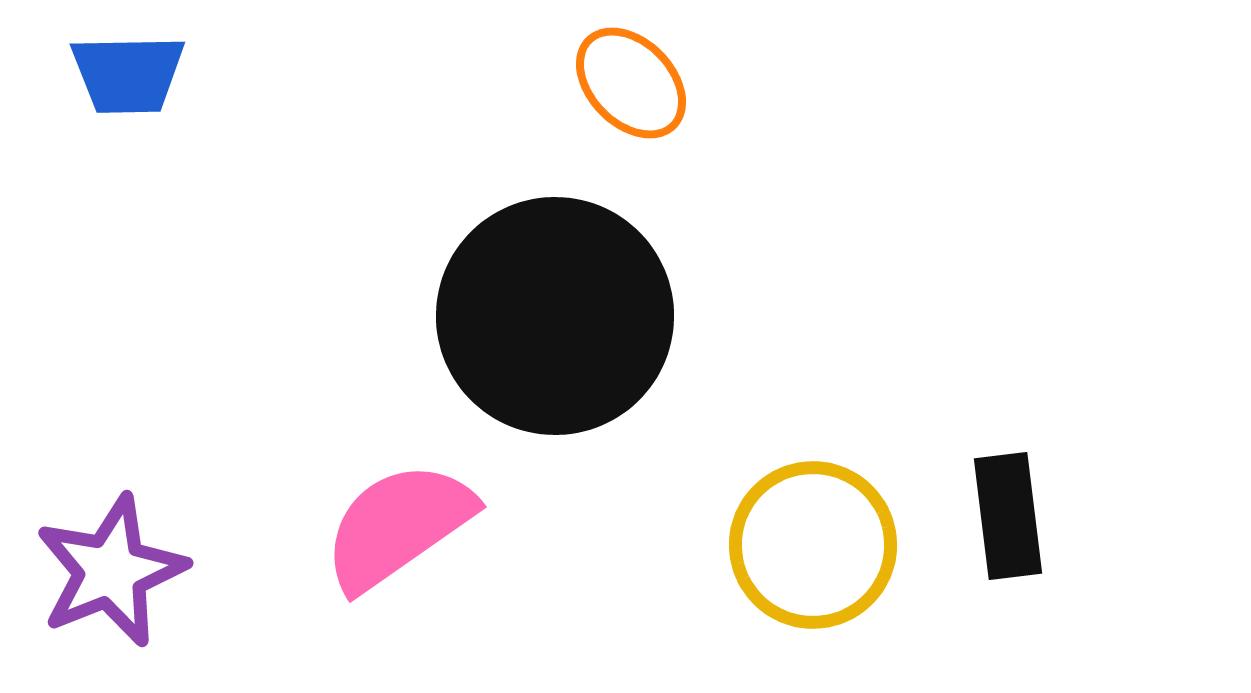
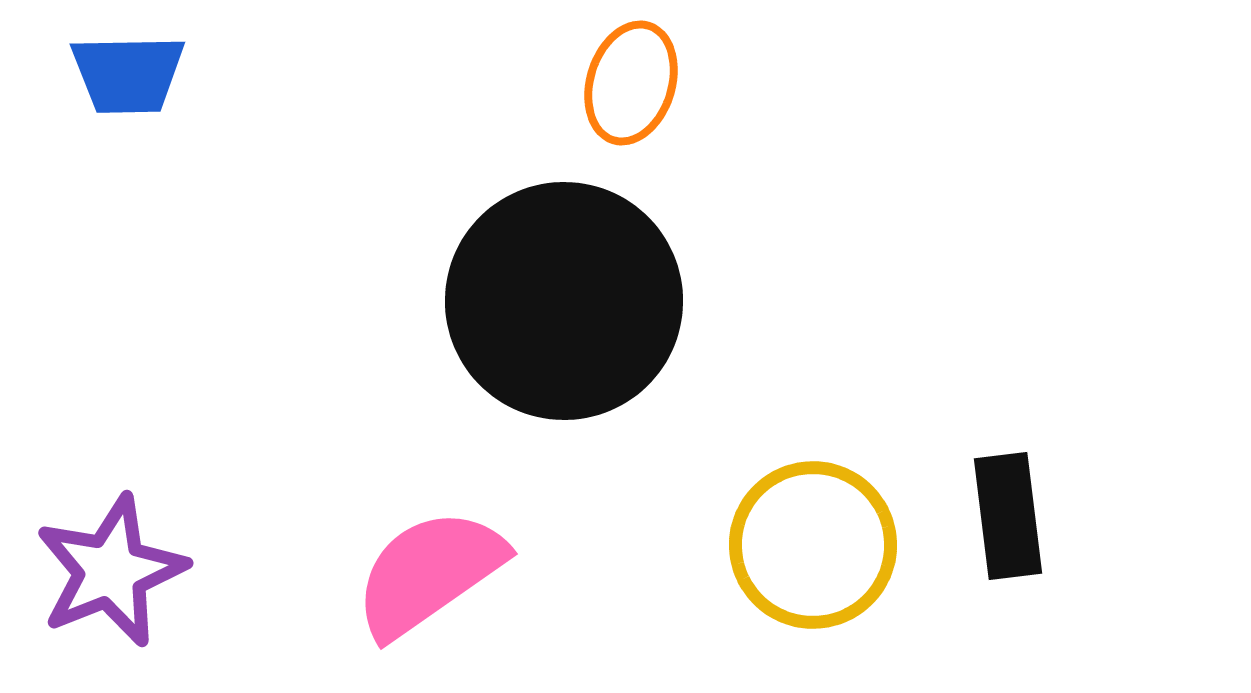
orange ellipse: rotated 61 degrees clockwise
black circle: moved 9 px right, 15 px up
pink semicircle: moved 31 px right, 47 px down
